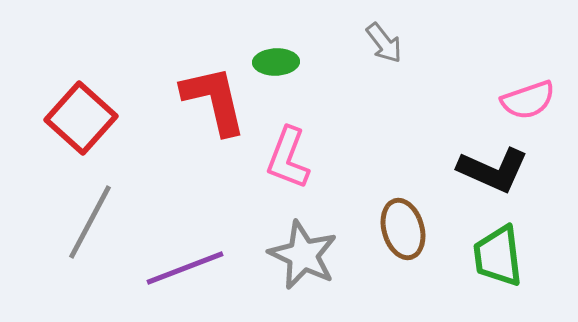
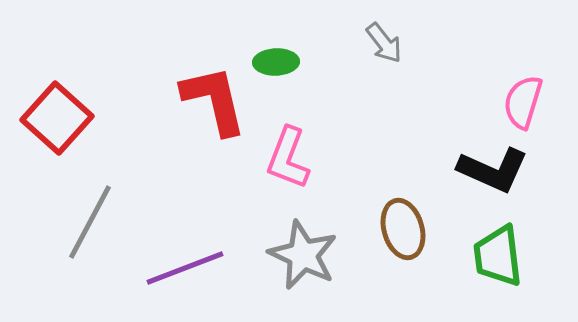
pink semicircle: moved 5 px left, 2 px down; rotated 126 degrees clockwise
red square: moved 24 px left
